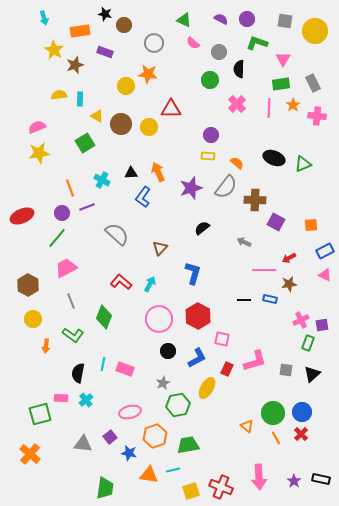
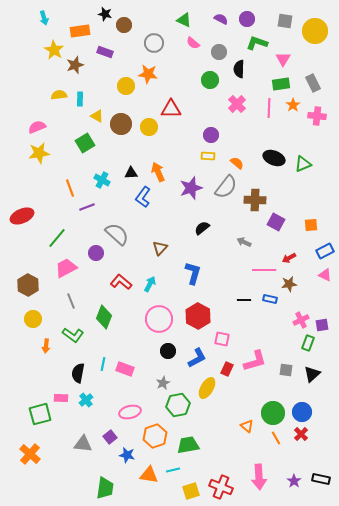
purple circle at (62, 213): moved 34 px right, 40 px down
blue star at (129, 453): moved 2 px left, 2 px down
